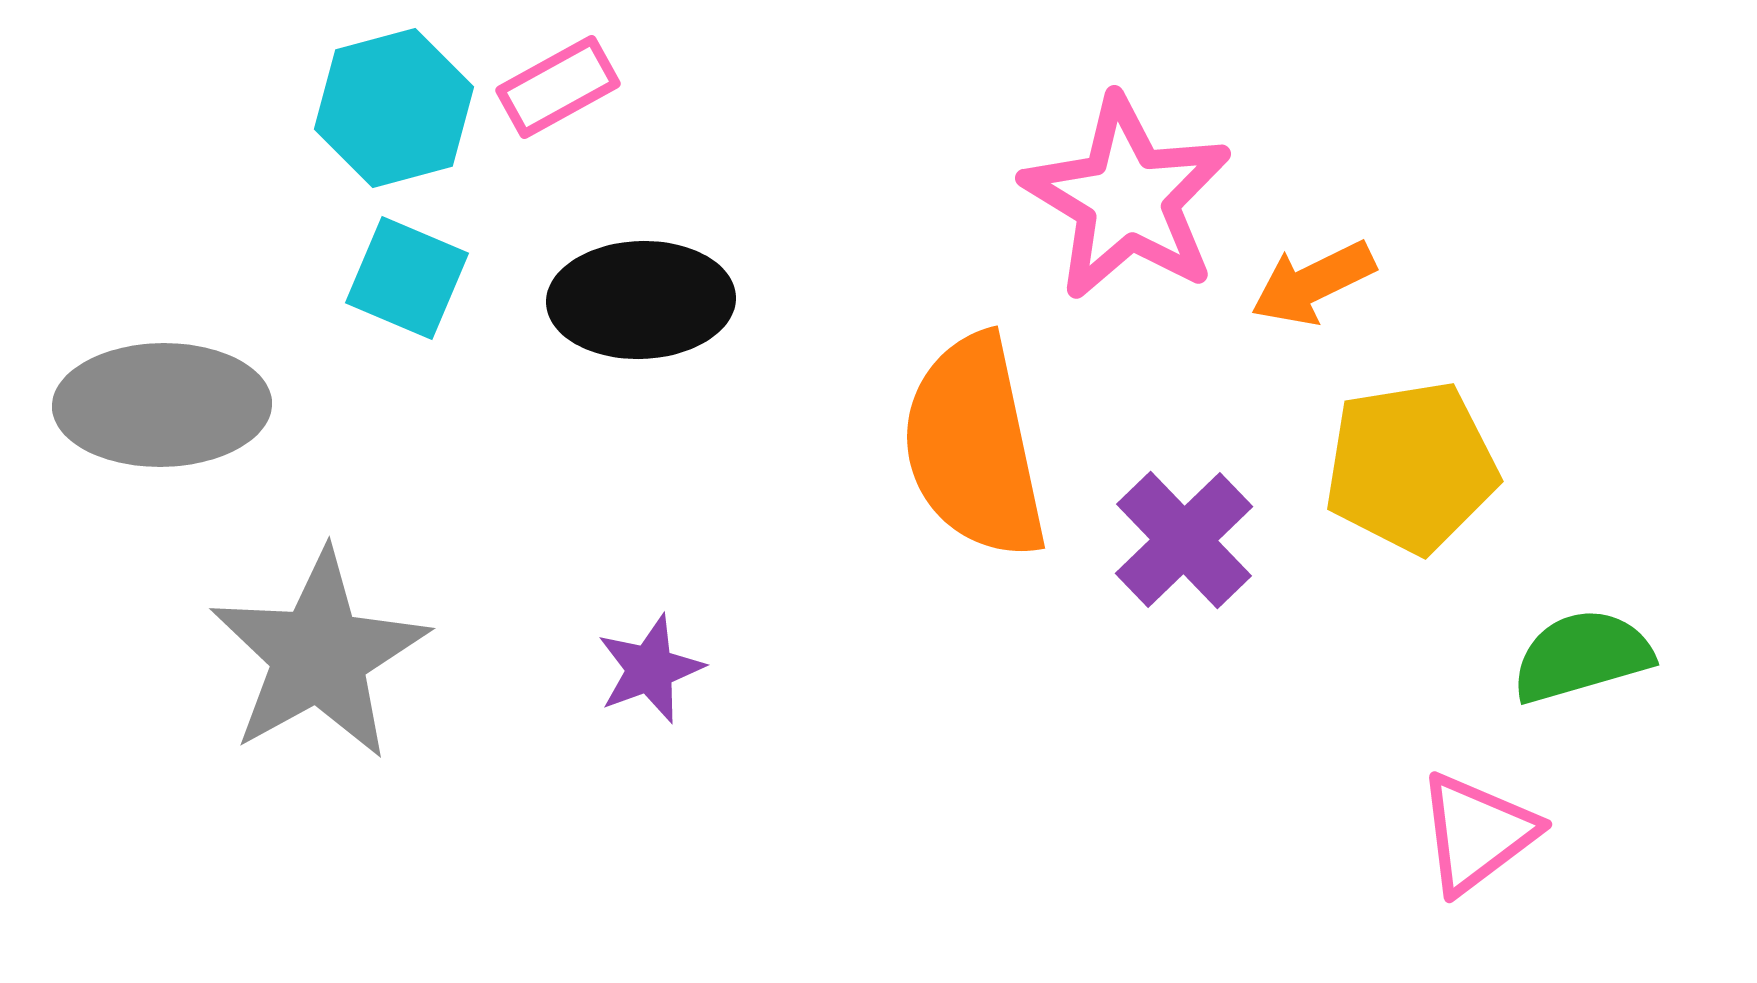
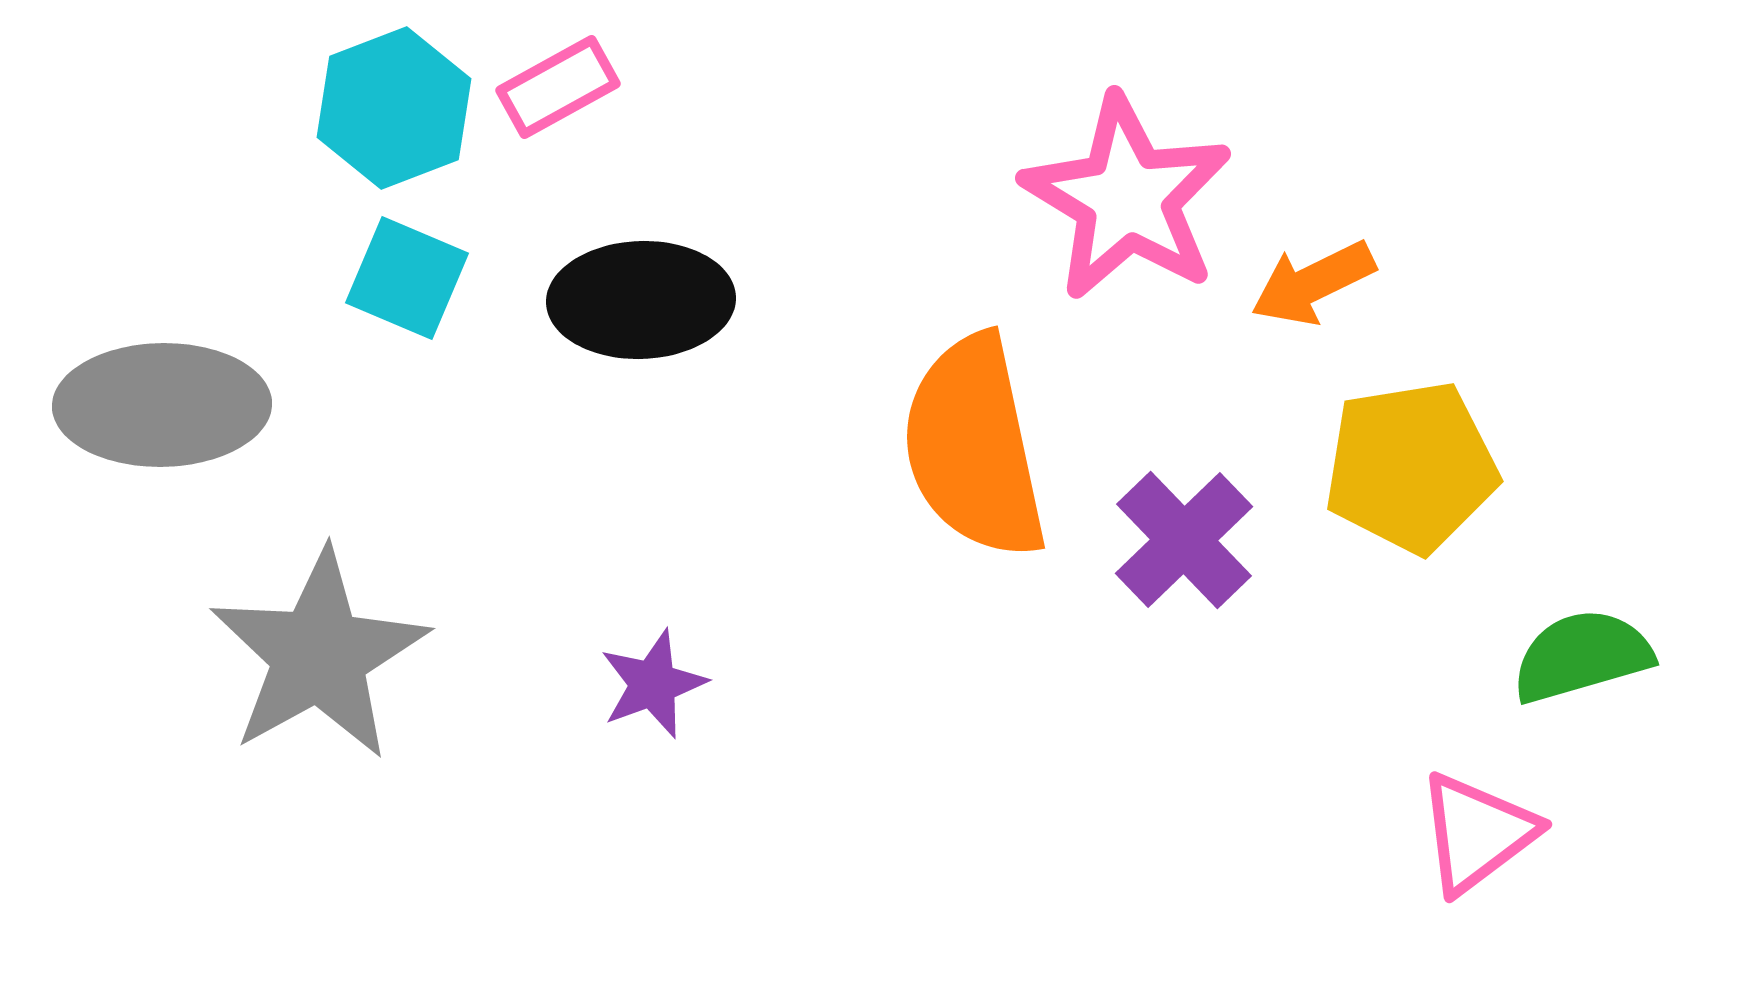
cyan hexagon: rotated 6 degrees counterclockwise
purple star: moved 3 px right, 15 px down
